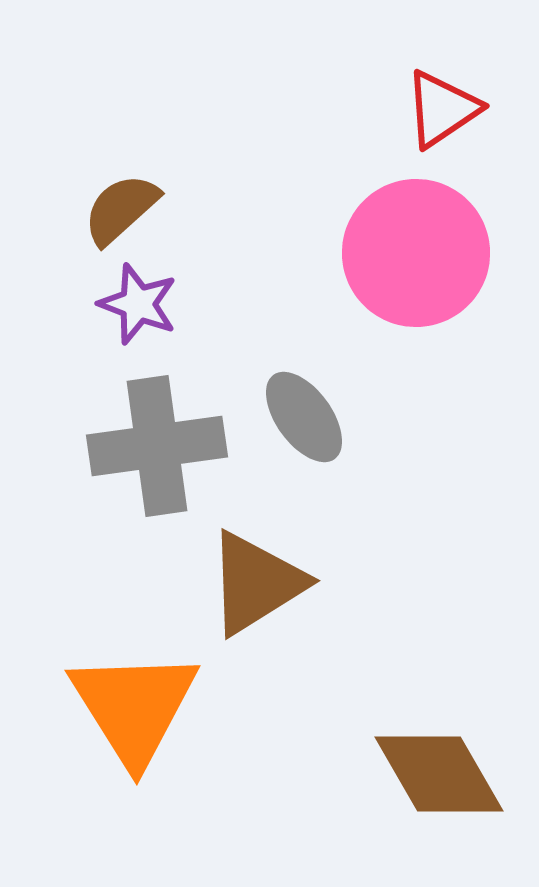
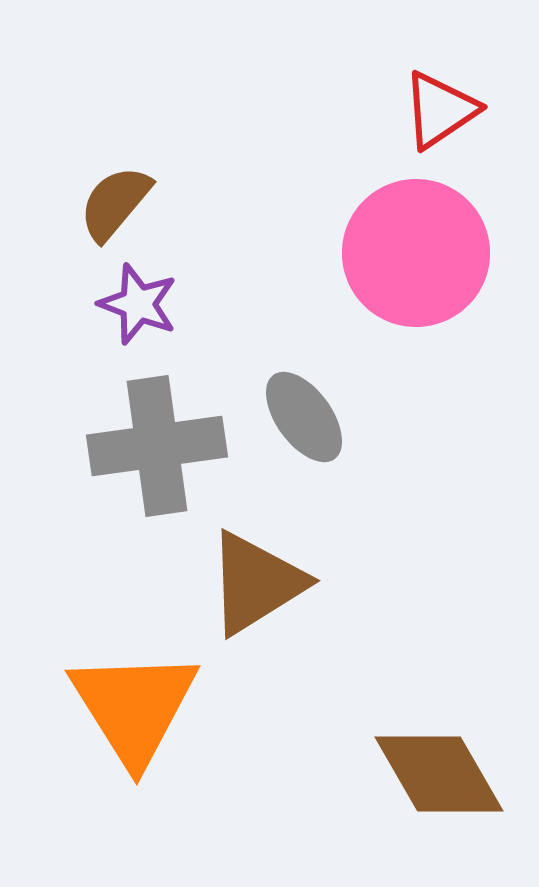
red triangle: moved 2 px left, 1 px down
brown semicircle: moved 6 px left, 6 px up; rotated 8 degrees counterclockwise
